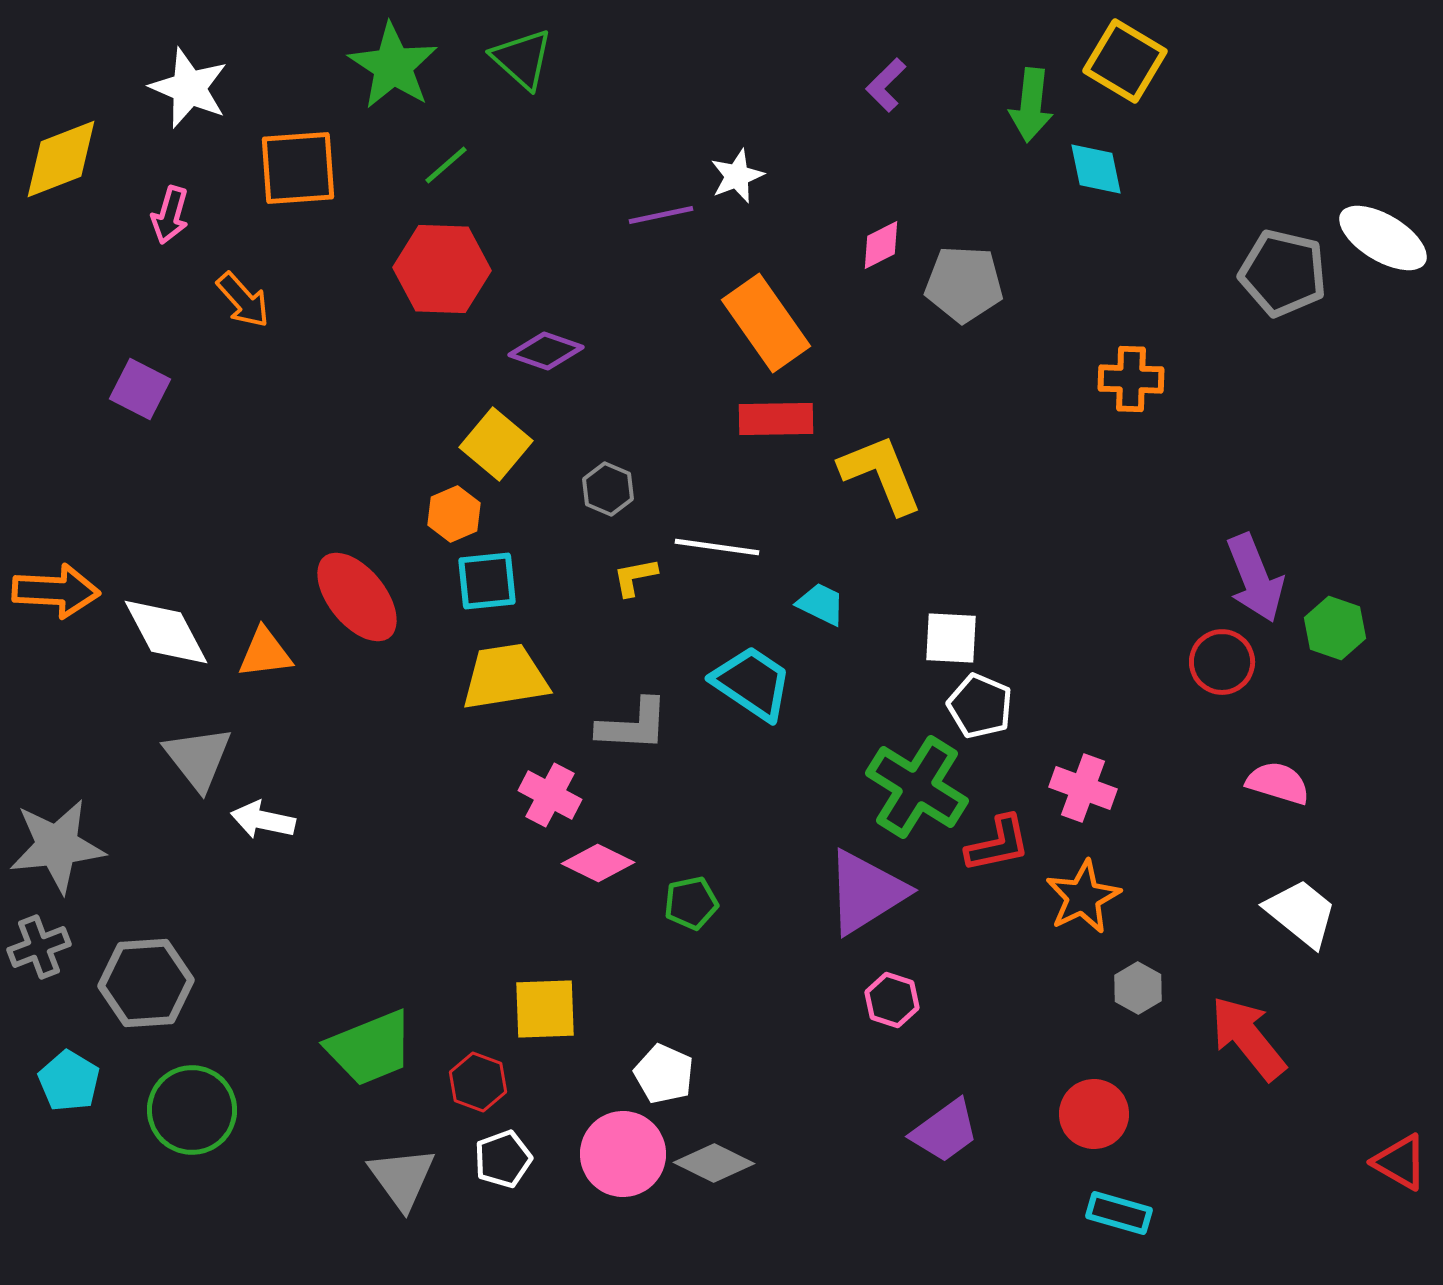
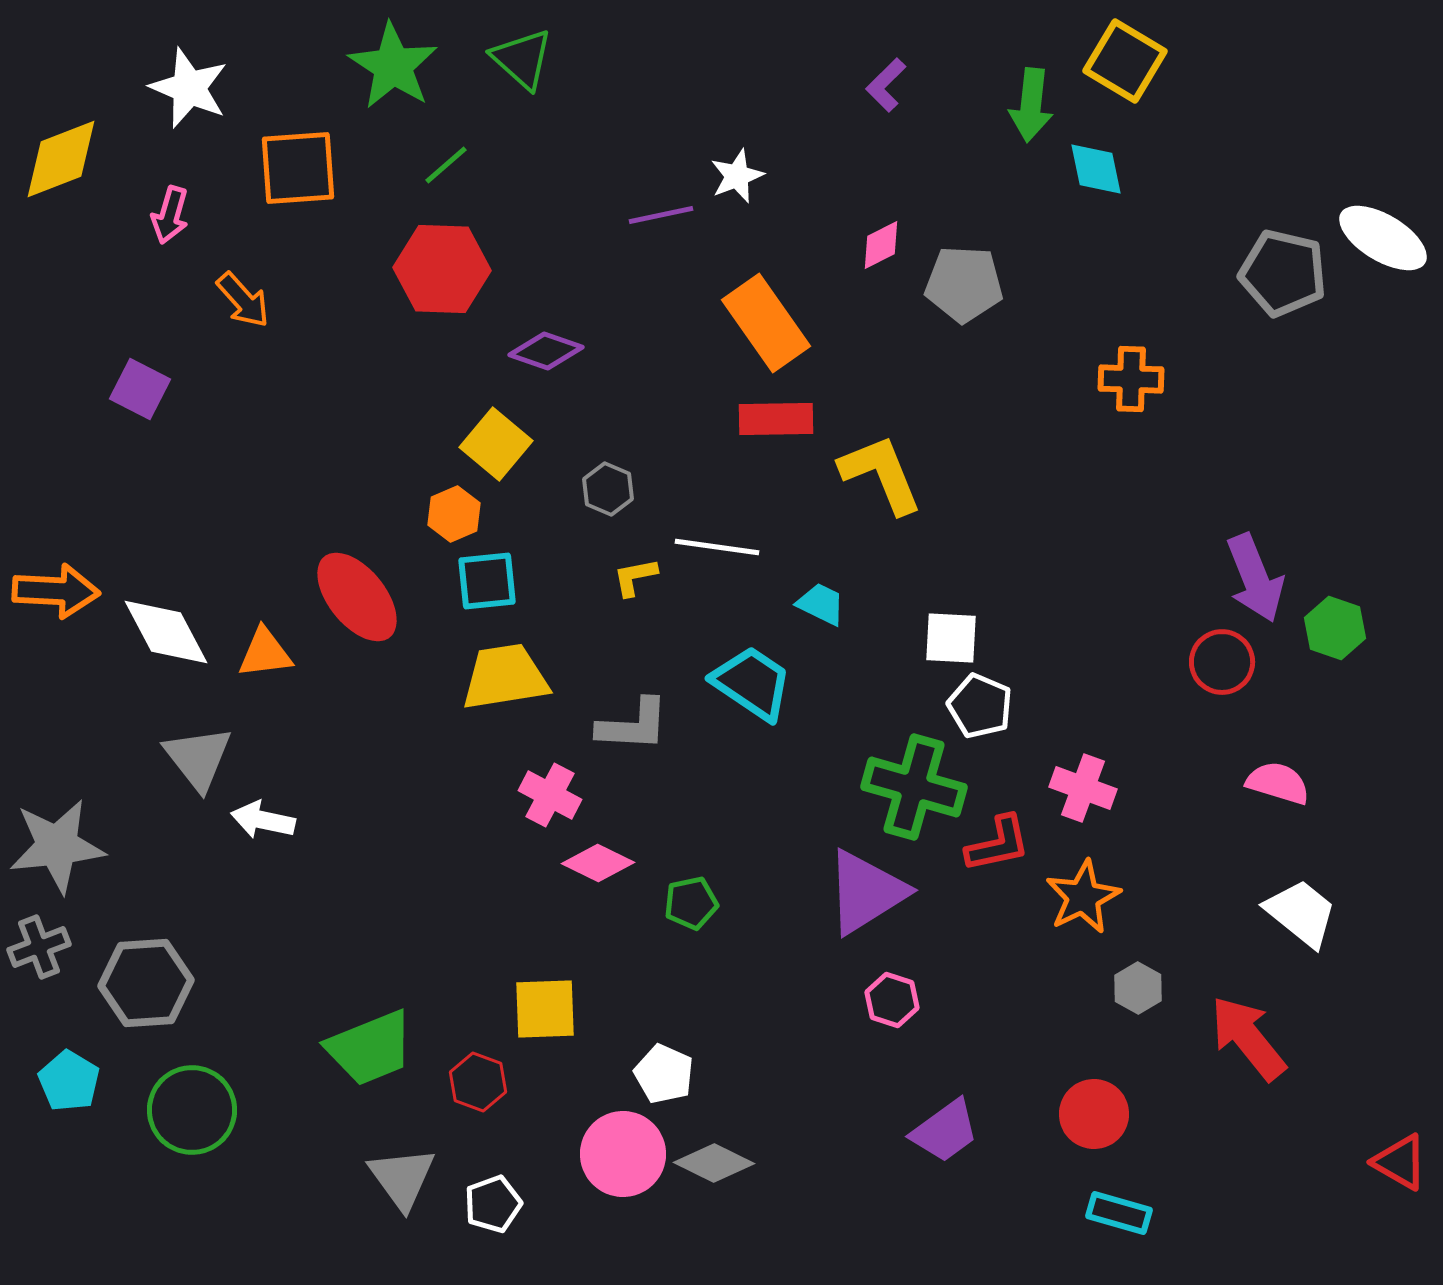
green cross at (917, 787): moved 3 px left; rotated 16 degrees counterclockwise
white pentagon at (503, 1159): moved 10 px left, 45 px down
